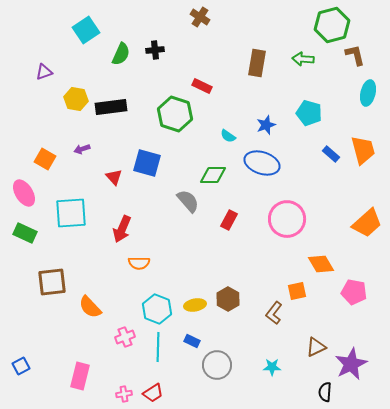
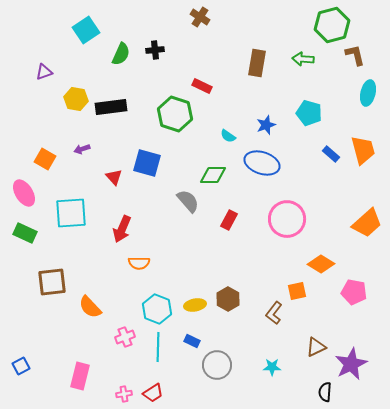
orange diamond at (321, 264): rotated 28 degrees counterclockwise
